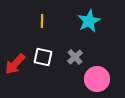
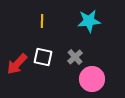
cyan star: rotated 20 degrees clockwise
red arrow: moved 2 px right
pink circle: moved 5 px left
